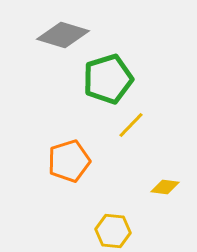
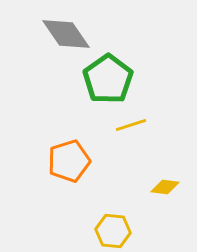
gray diamond: moved 3 px right, 1 px up; rotated 39 degrees clockwise
green pentagon: rotated 18 degrees counterclockwise
yellow line: rotated 28 degrees clockwise
